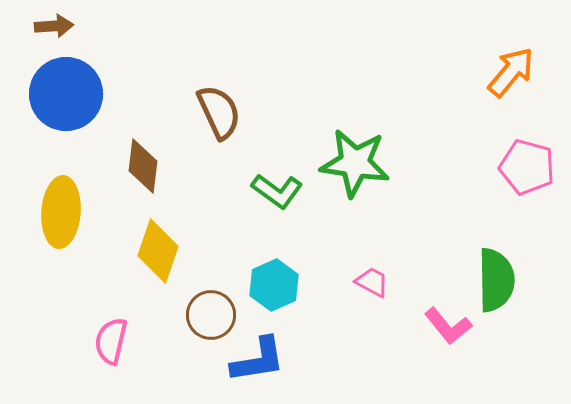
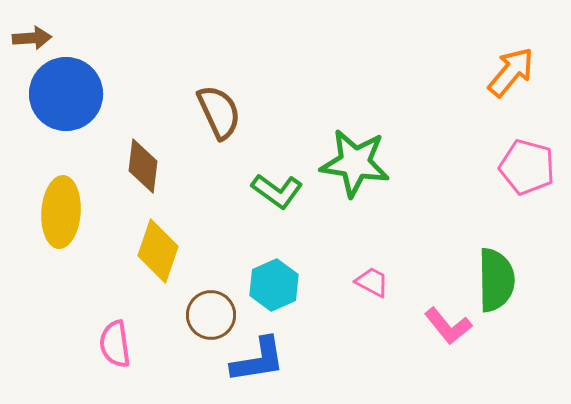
brown arrow: moved 22 px left, 12 px down
pink semicircle: moved 4 px right, 3 px down; rotated 21 degrees counterclockwise
